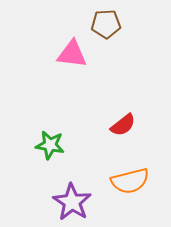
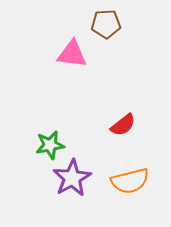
green star: rotated 20 degrees counterclockwise
purple star: moved 24 px up; rotated 9 degrees clockwise
